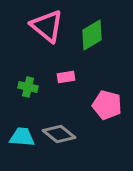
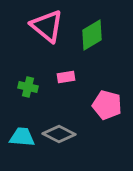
gray diamond: rotated 12 degrees counterclockwise
